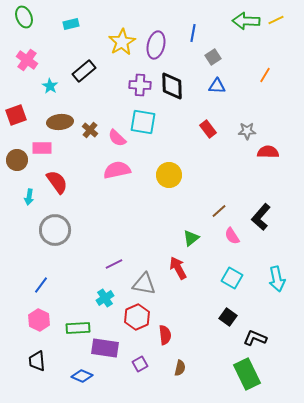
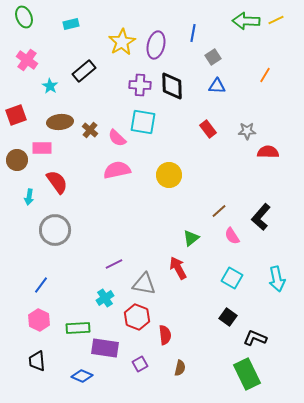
red hexagon at (137, 317): rotated 15 degrees counterclockwise
